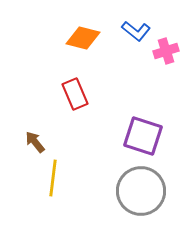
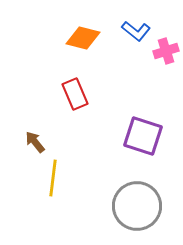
gray circle: moved 4 px left, 15 px down
